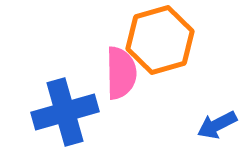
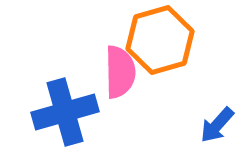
pink semicircle: moved 1 px left, 1 px up
blue arrow: rotated 21 degrees counterclockwise
